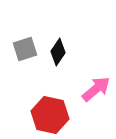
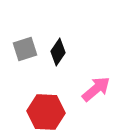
red hexagon: moved 4 px left, 3 px up; rotated 9 degrees counterclockwise
